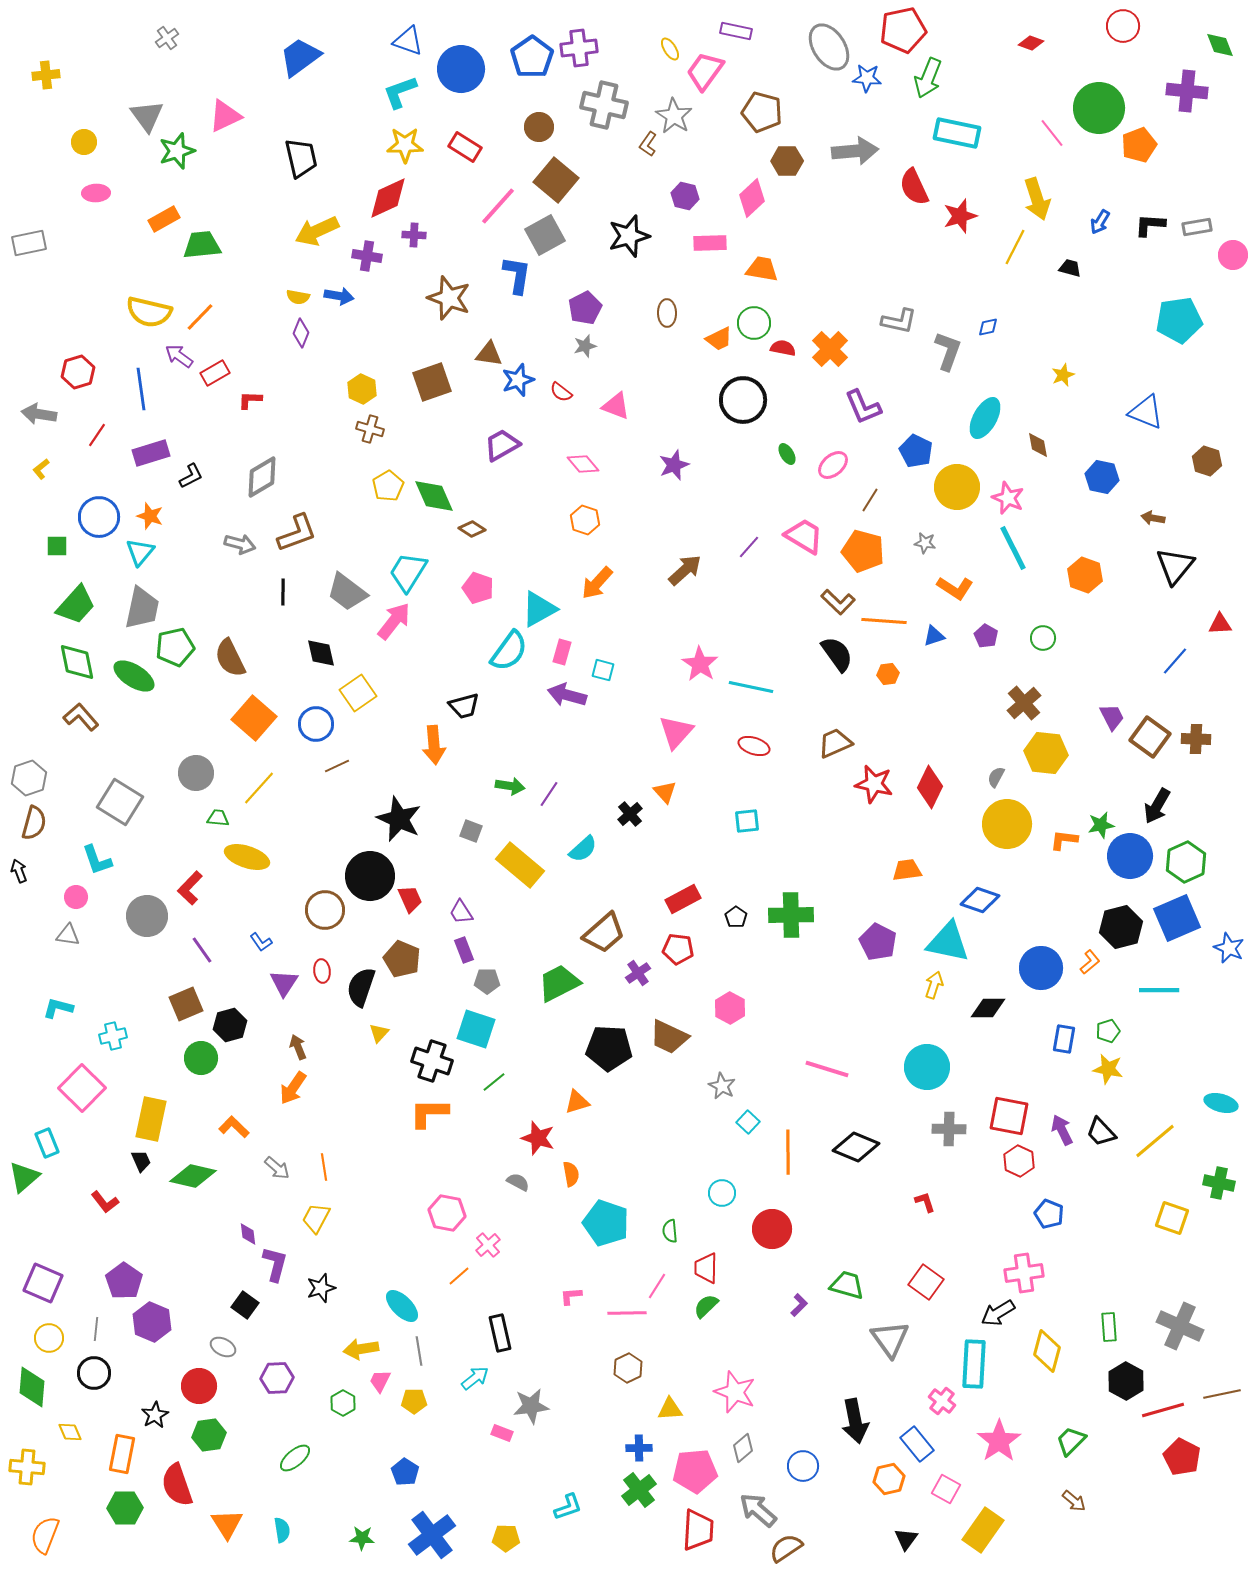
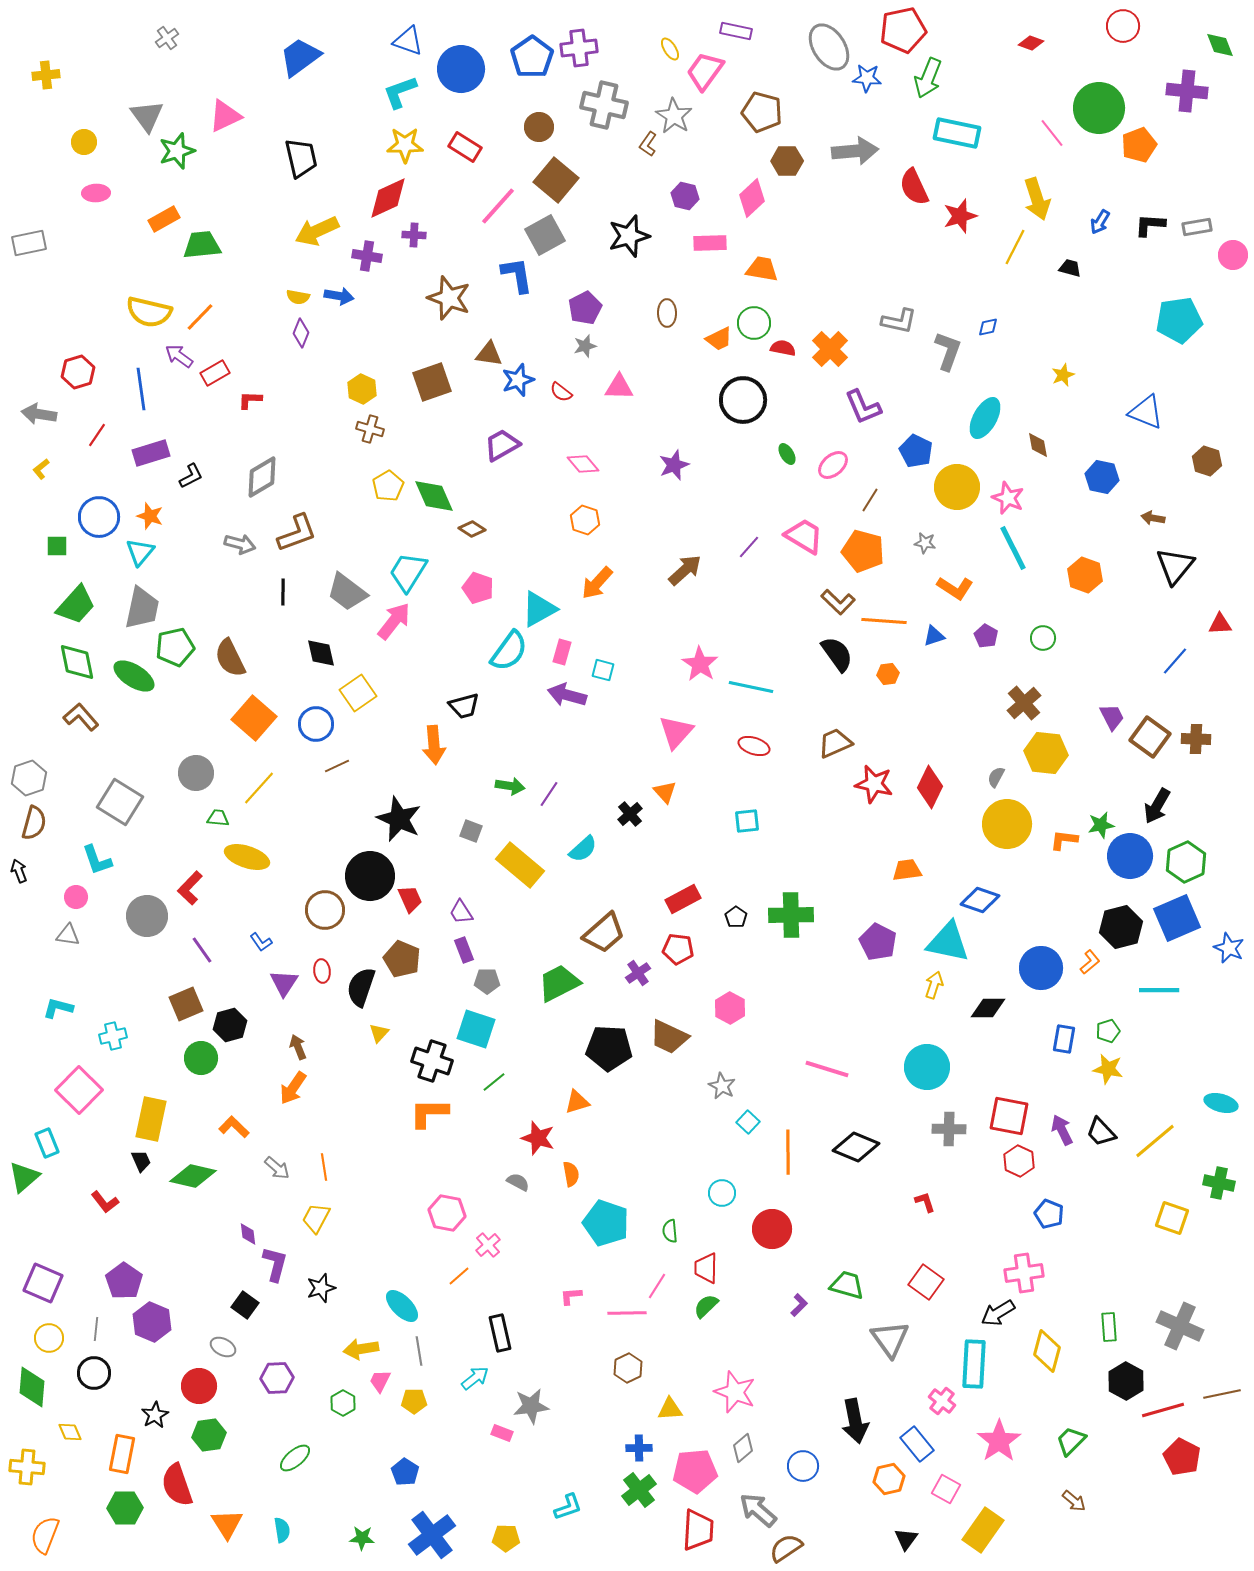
blue L-shape at (517, 275): rotated 18 degrees counterclockwise
pink triangle at (616, 406): moved 3 px right, 19 px up; rotated 20 degrees counterclockwise
pink square at (82, 1088): moved 3 px left, 2 px down
